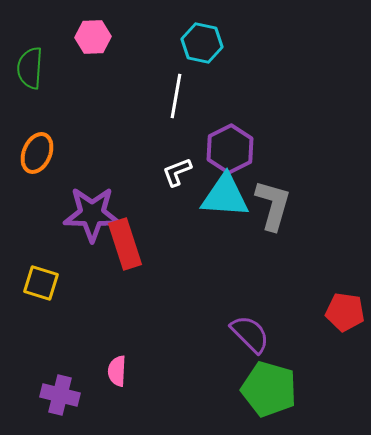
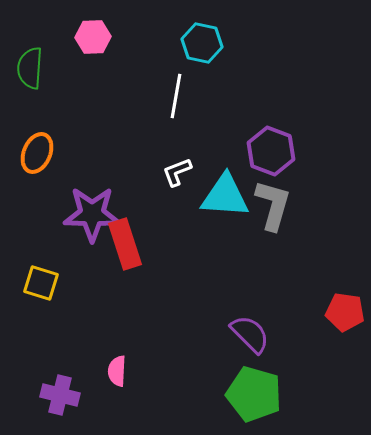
purple hexagon: moved 41 px right, 2 px down; rotated 12 degrees counterclockwise
green pentagon: moved 15 px left, 5 px down
